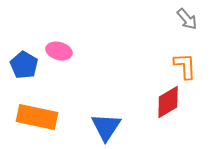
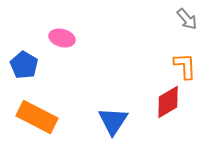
pink ellipse: moved 3 px right, 13 px up
orange rectangle: rotated 15 degrees clockwise
blue triangle: moved 7 px right, 6 px up
